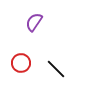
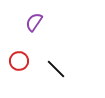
red circle: moved 2 px left, 2 px up
